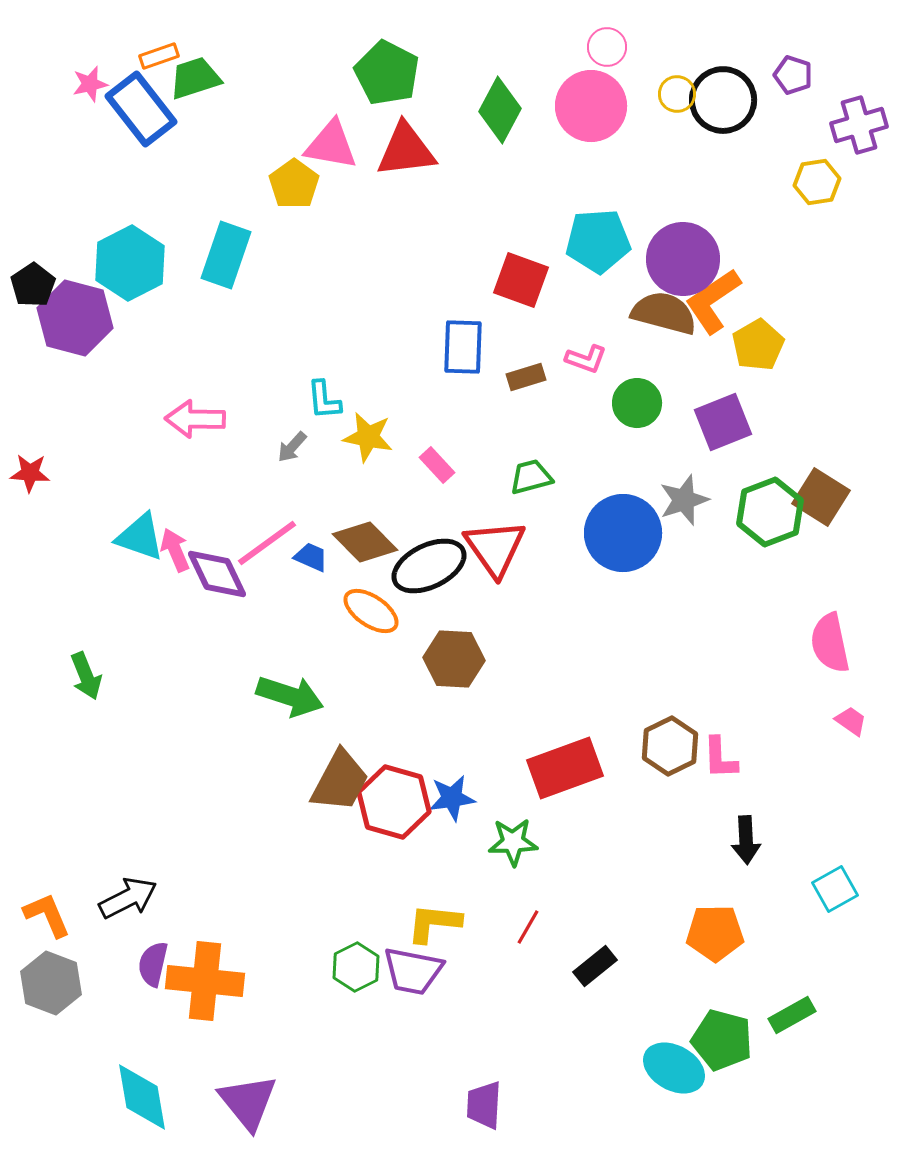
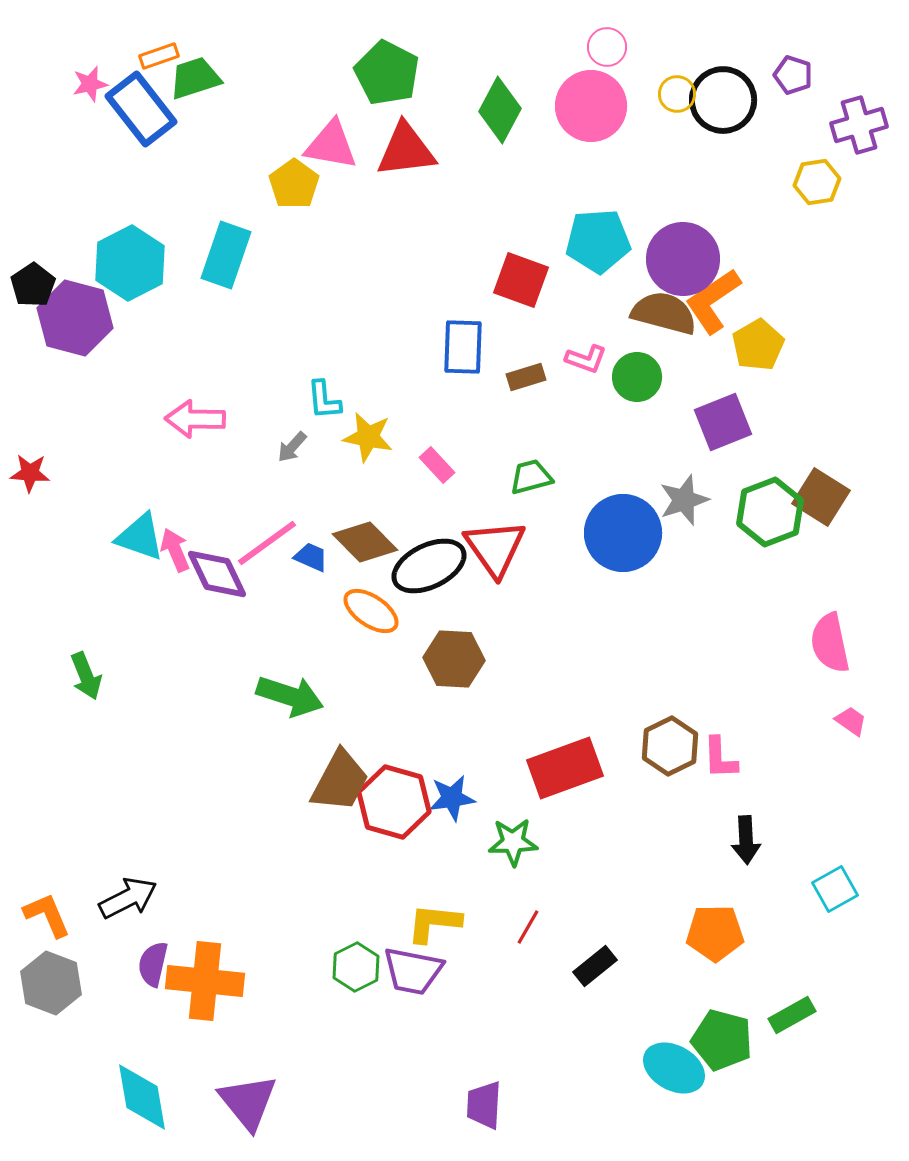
green circle at (637, 403): moved 26 px up
